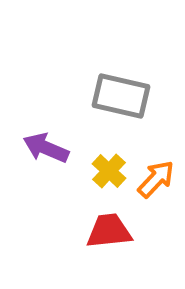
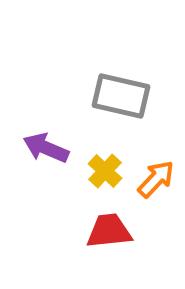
yellow cross: moved 4 px left
